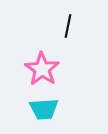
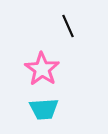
black line: rotated 35 degrees counterclockwise
